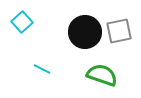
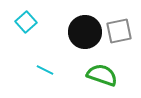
cyan square: moved 4 px right
cyan line: moved 3 px right, 1 px down
